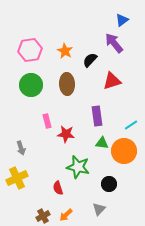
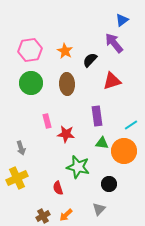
green circle: moved 2 px up
